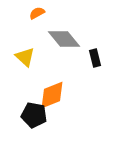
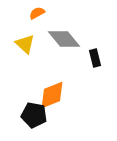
yellow triangle: moved 13 px up
